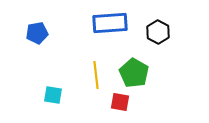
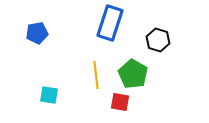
blue rectangle: rotated 68 degrees counterclockwise
black hexagon: moved 8 px down; rotated 10 degrees counterclockwise
green pentagon: moved 1 px left, 1 px down
cyan square: moved 4 px left
